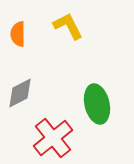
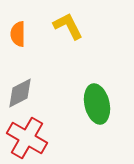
red cross: moved 26 px left; rotated 21 degrees counterclockwise
